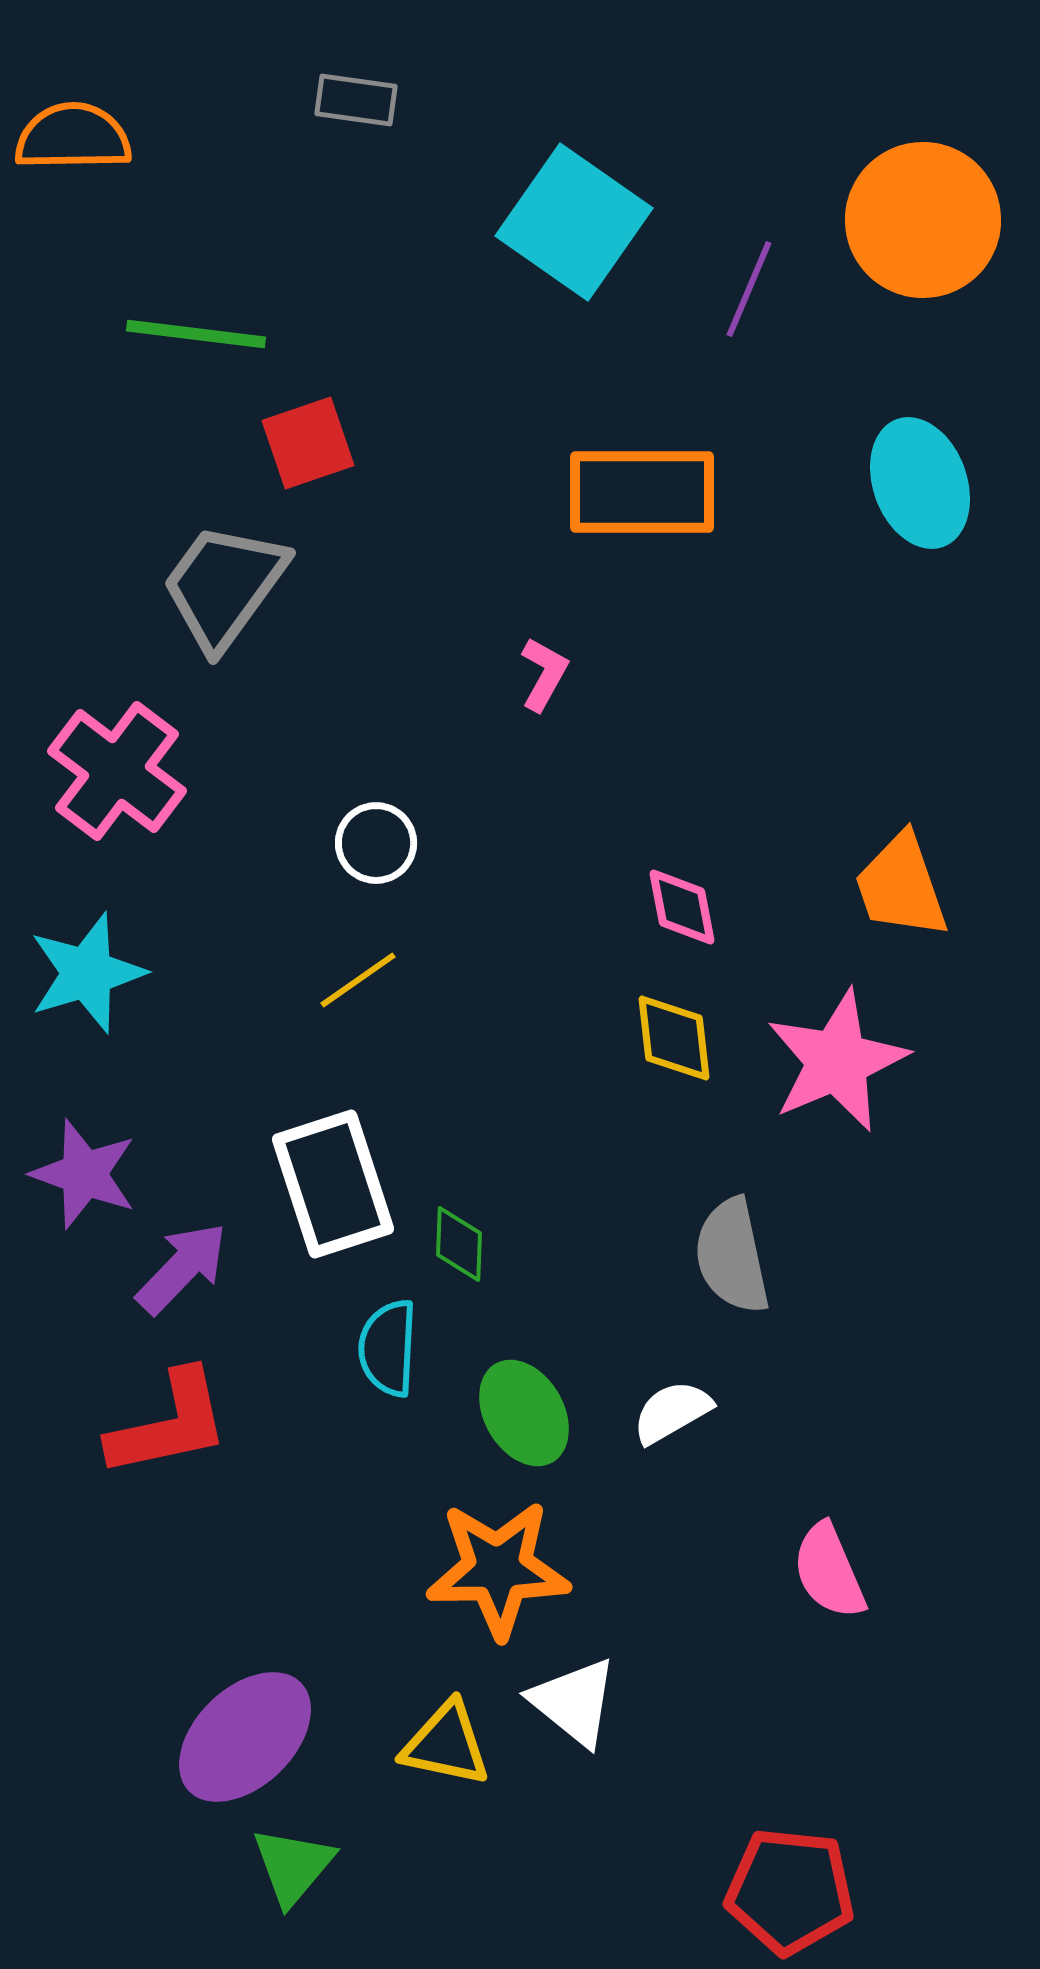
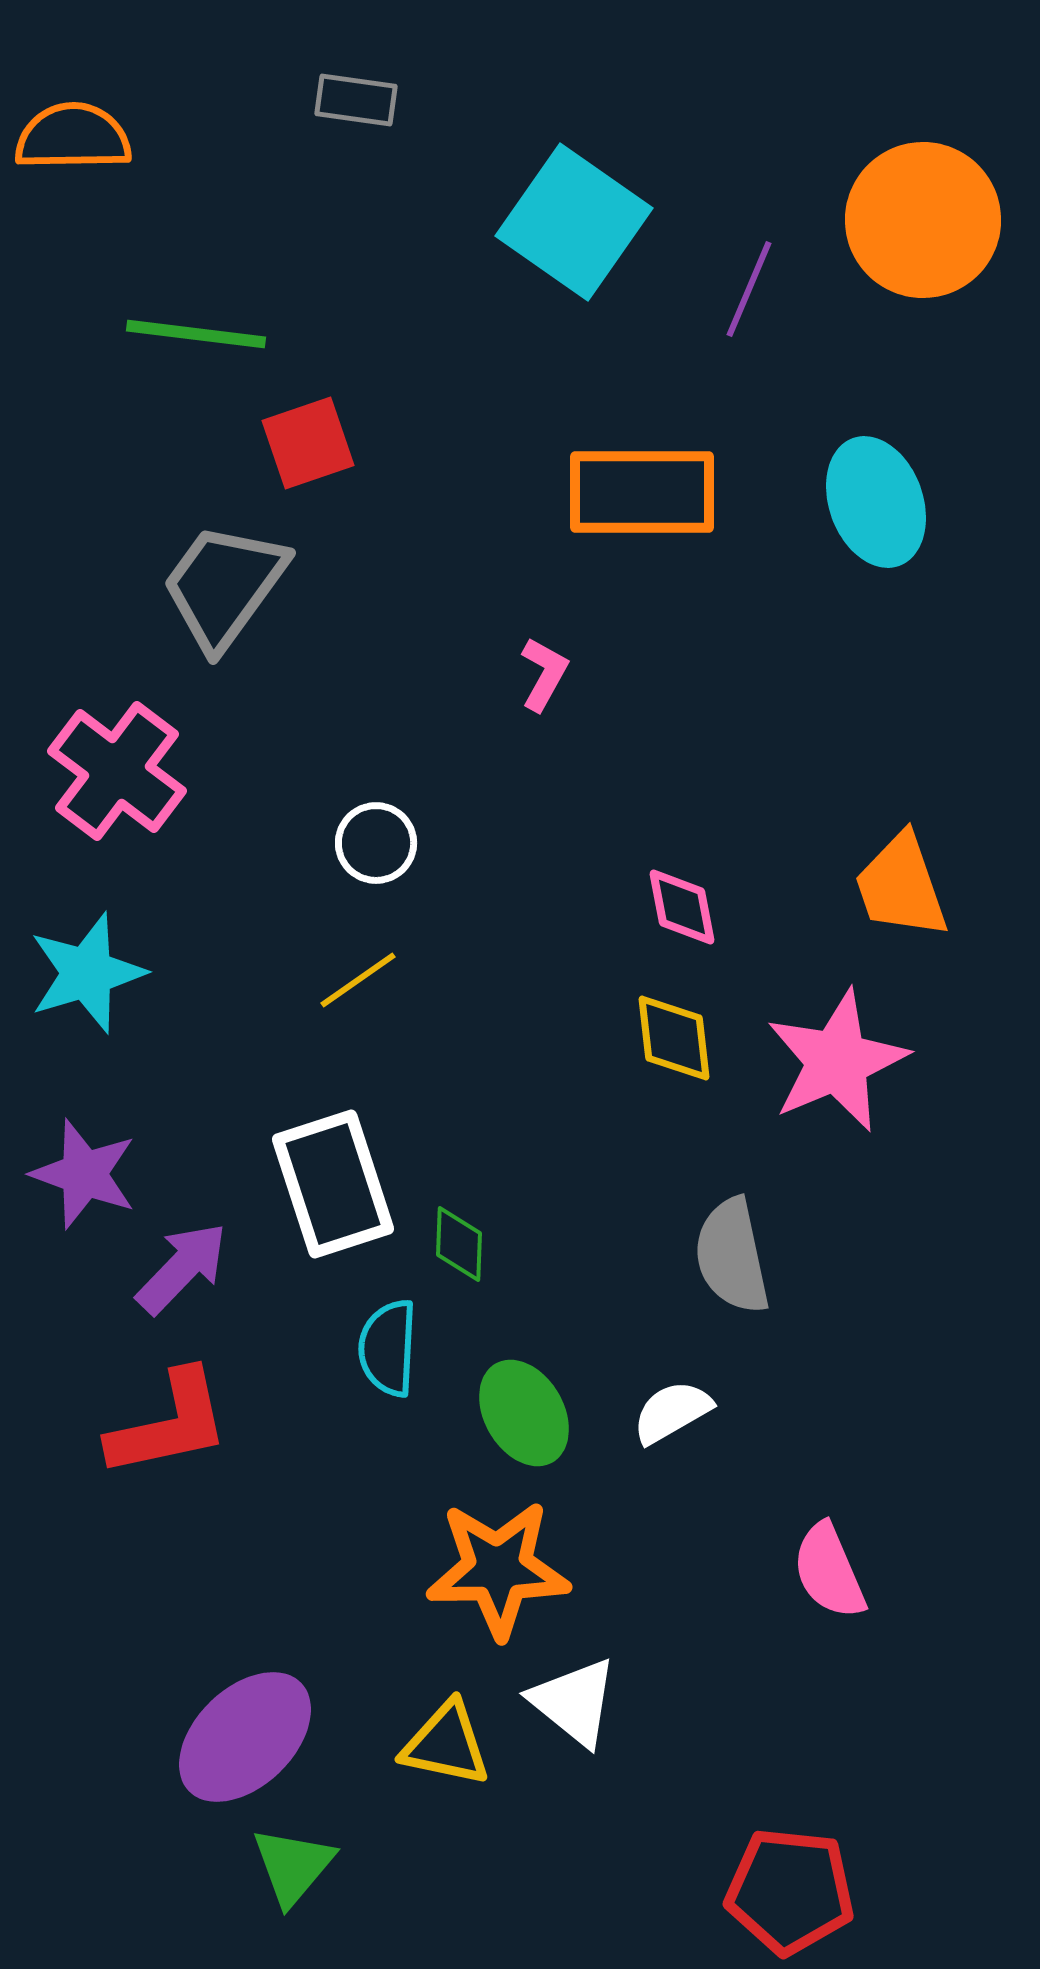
cyan ellipse: moved 44 px left, 19 px down
